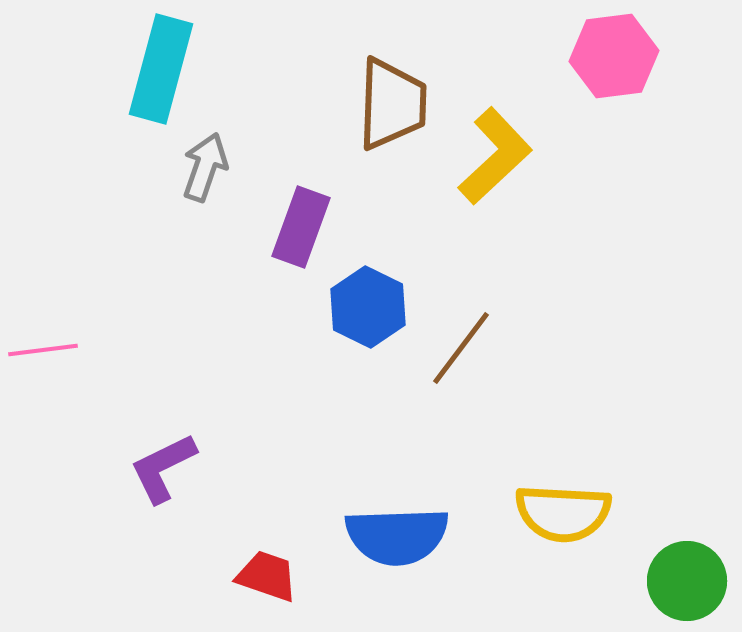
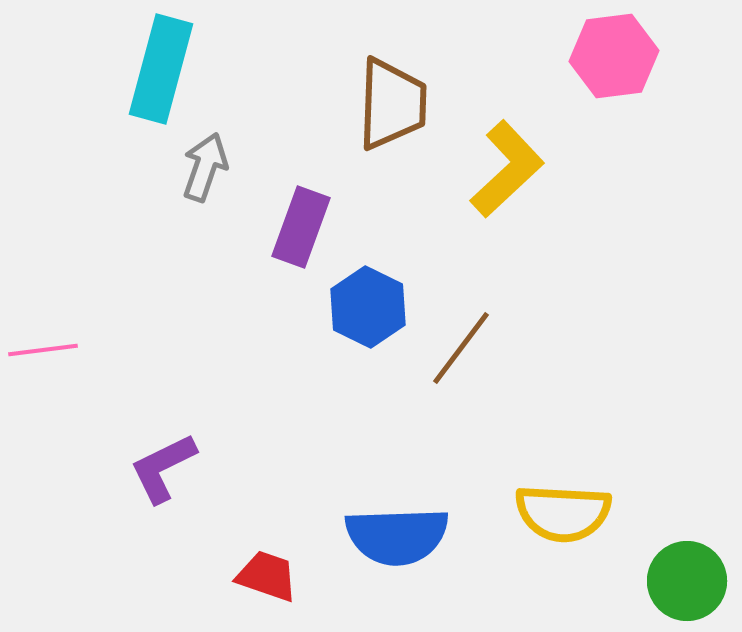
yellow L-shape: moved 12 px right, 13 px down
